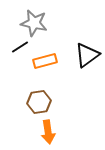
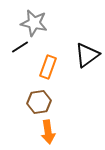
orange rectangle: moved 3 px right, 6 px down; rotated 55 degrees counterclockwise
